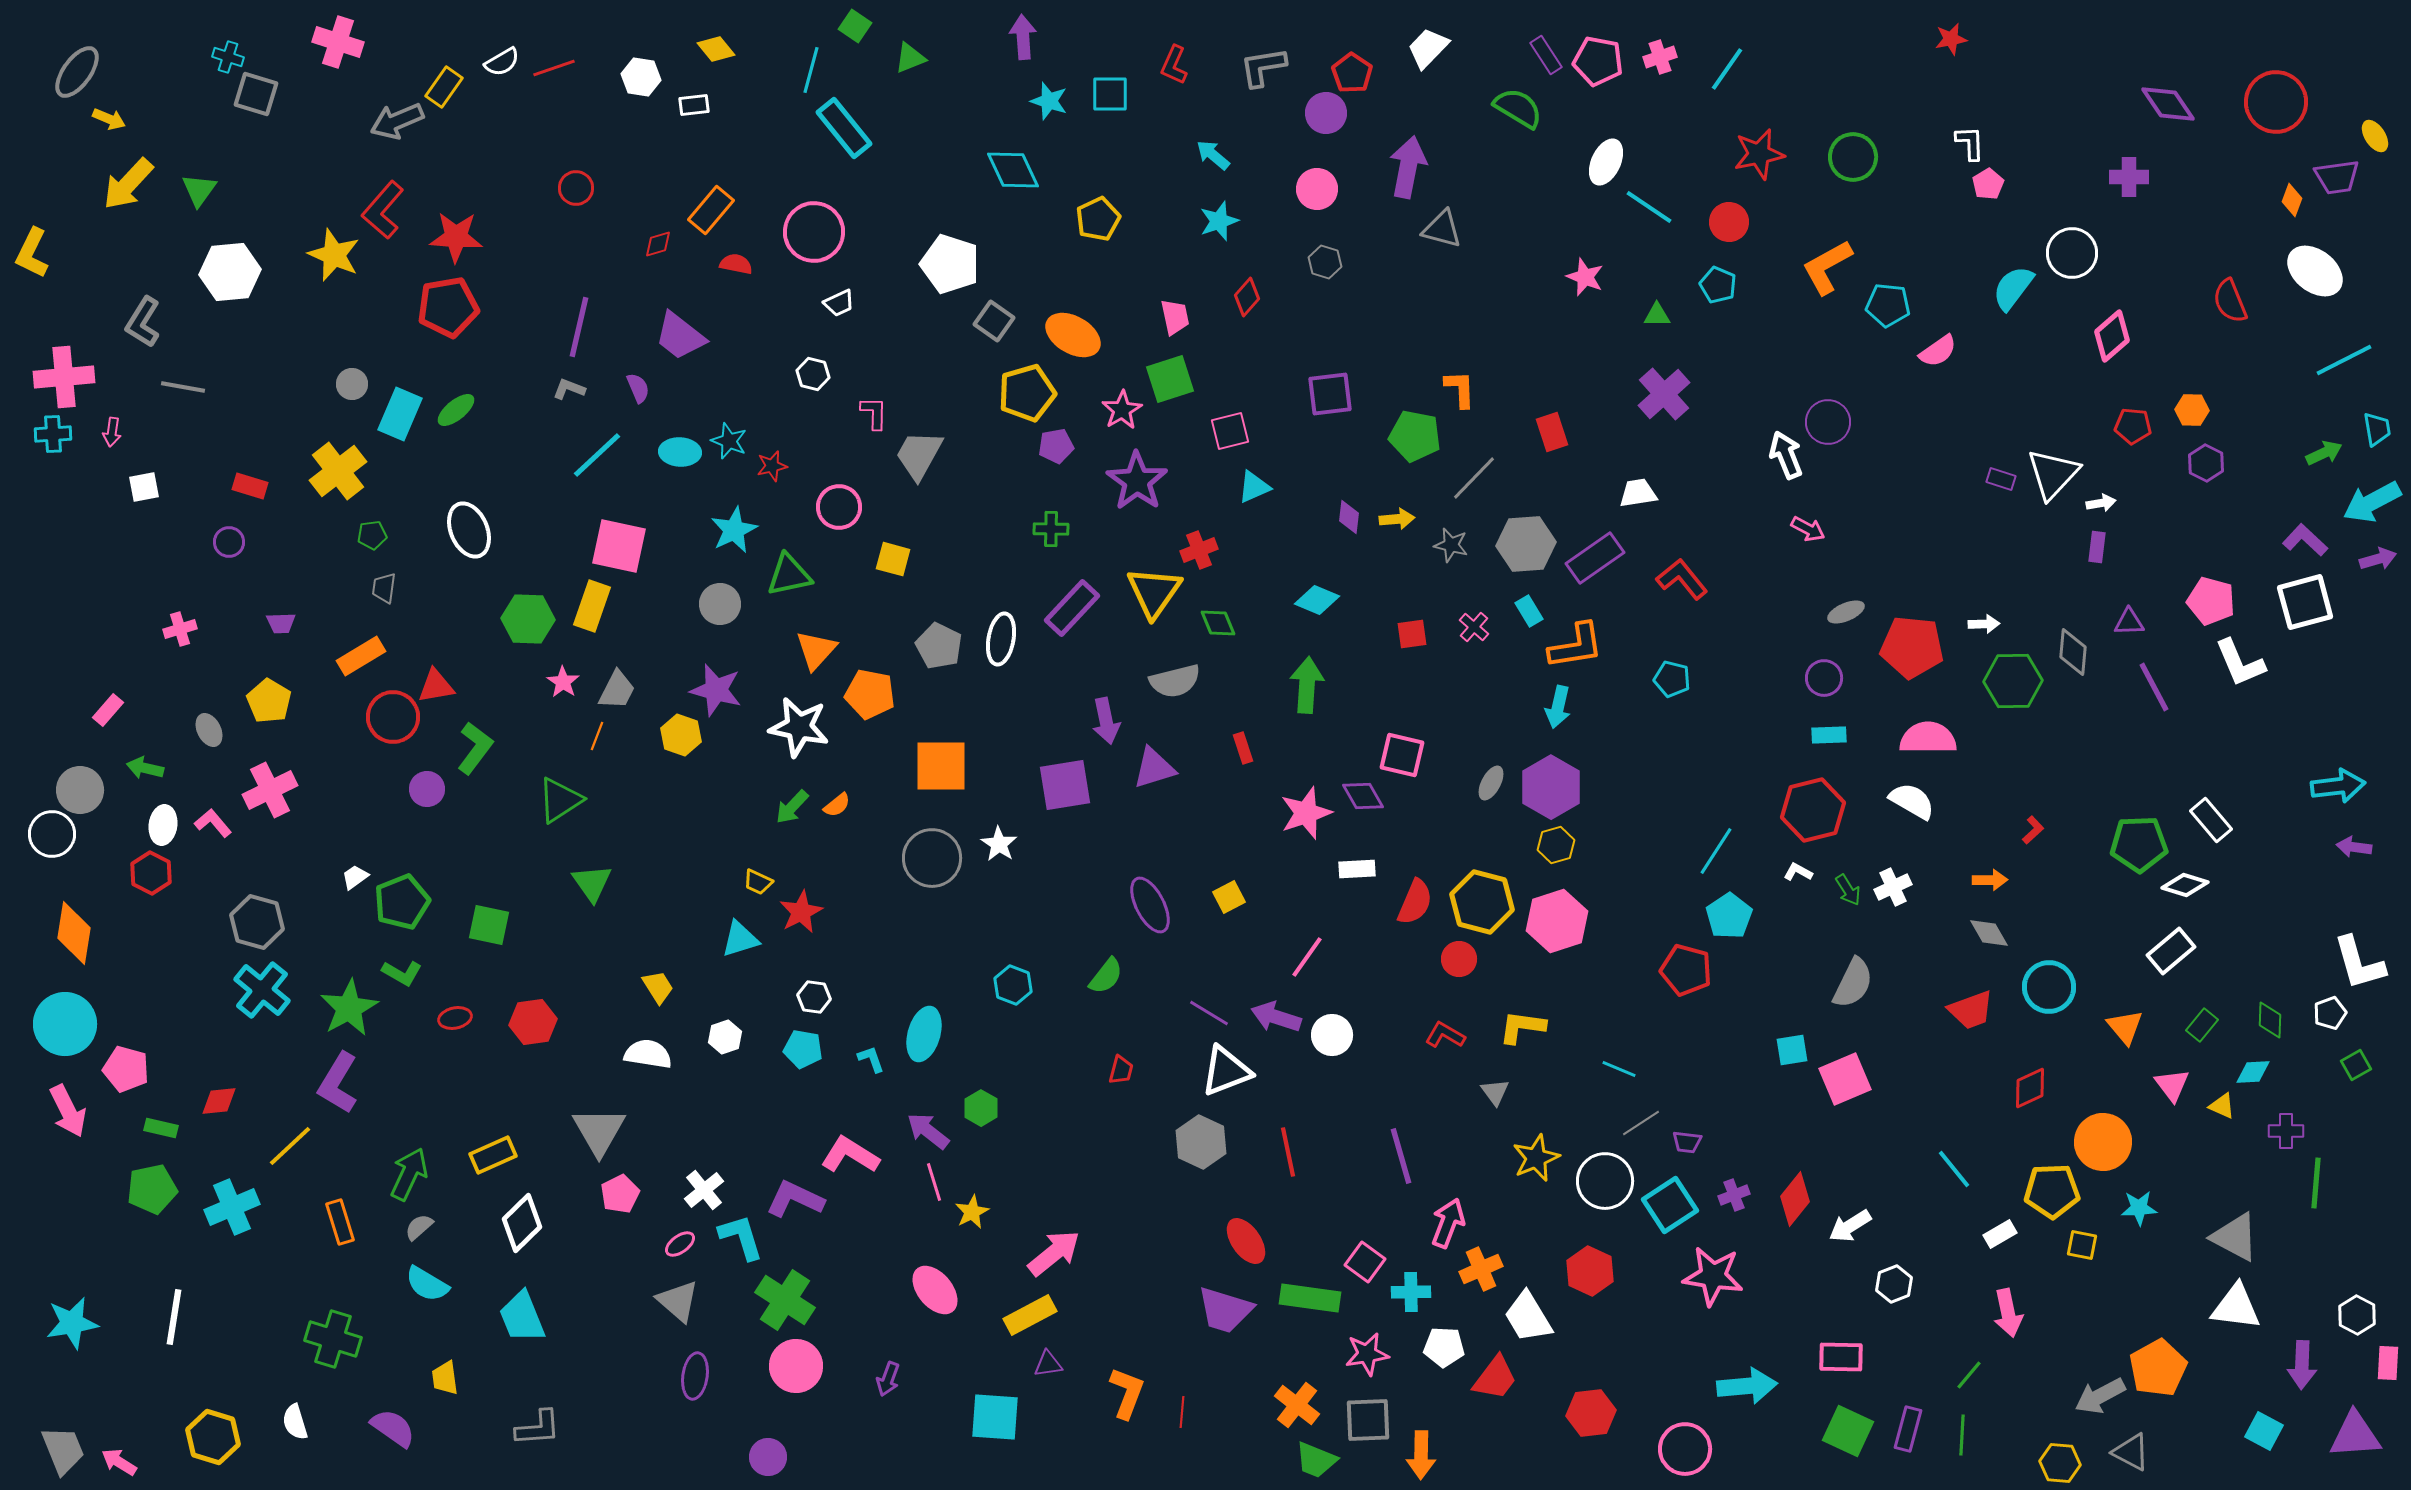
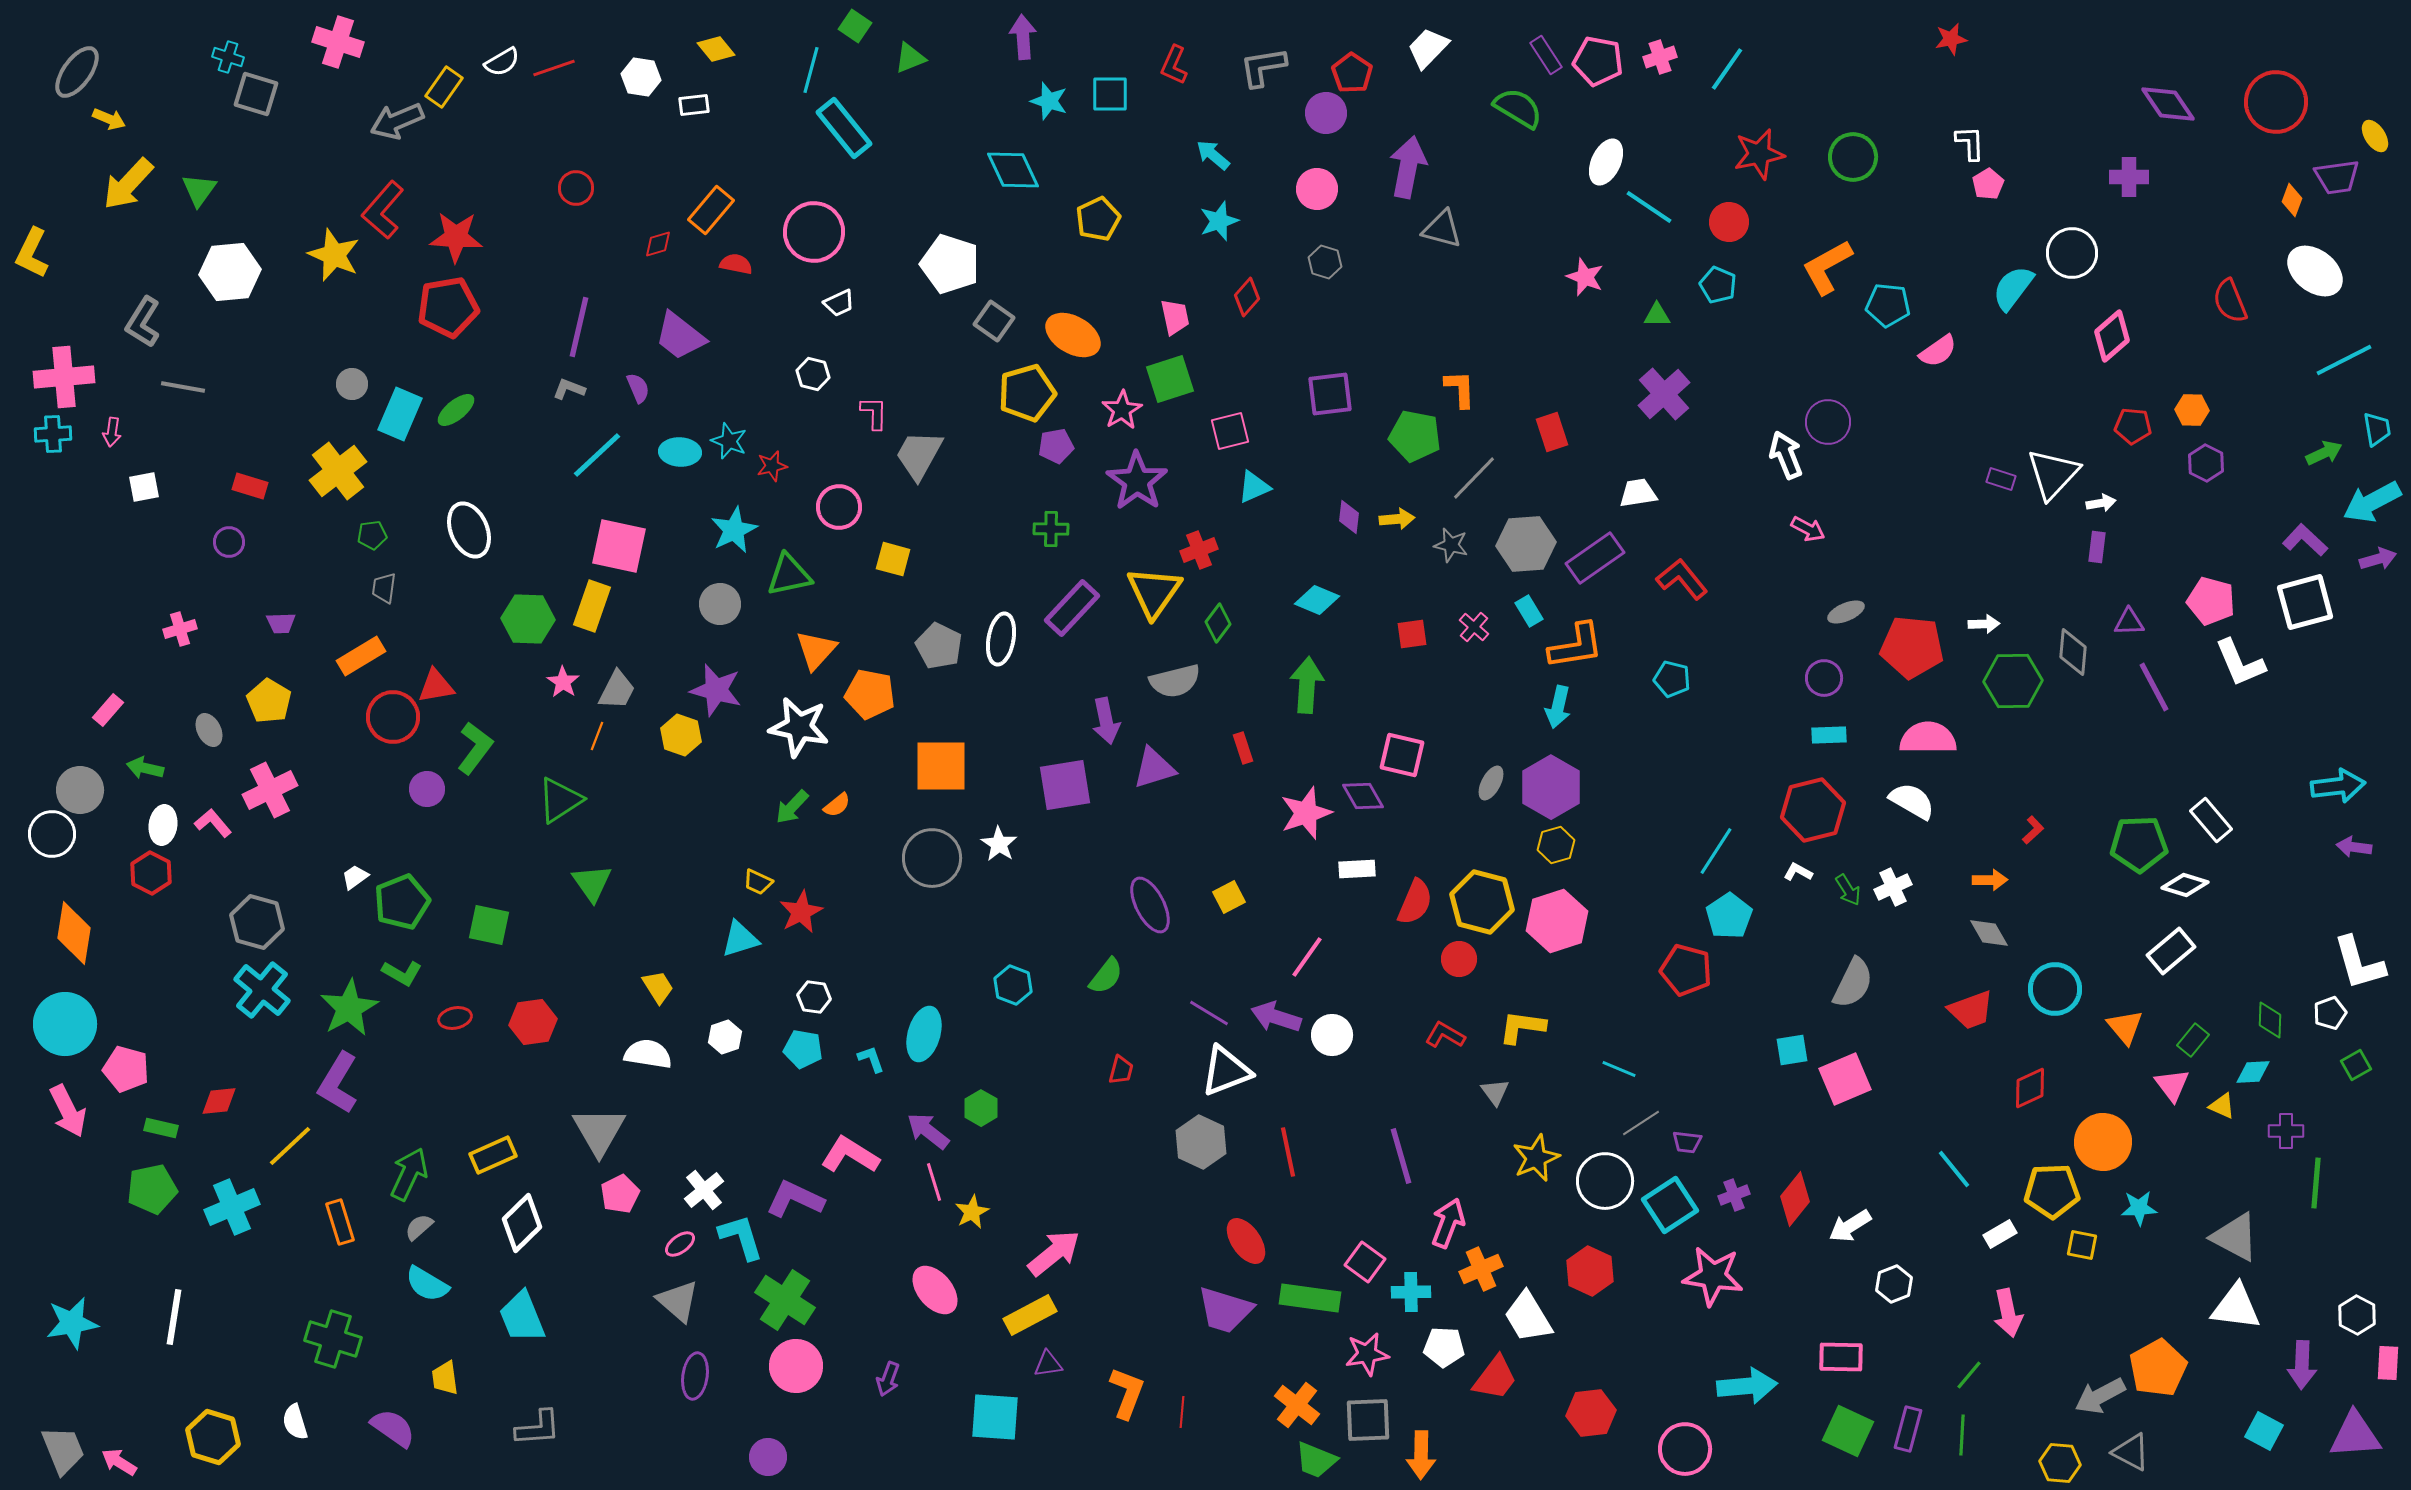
green diamond at (1218, 623): rotated 60 degrees clockwise
cyan circle at (2049, 987): moved 6 px right, 2 px down
green rectangle at (2202, 1025): moved 9 px left, 15 px down
